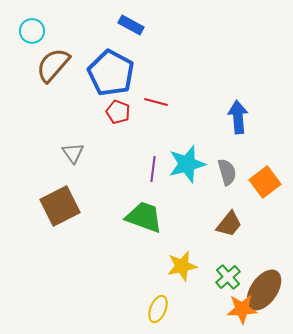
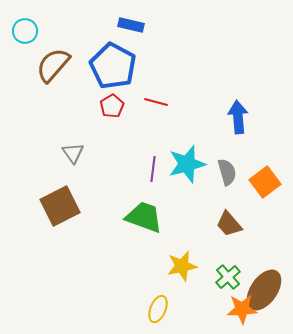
blue rectangle: rotated 15 degrees counterclockwise
cyan circle: moved 7 px left
blue pentagon: moved 2 px right, 7 px up
red pentagon: moved 6 px left, 6 px up; rotated 20 degrees clockwise
brown trapezoid: rotated 100 degrees clockwise
